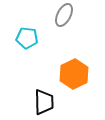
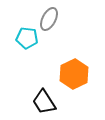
gray ellipse: moved 15 px left, 4 px down
black trapezoid: rotated 148 degrees clockwise
